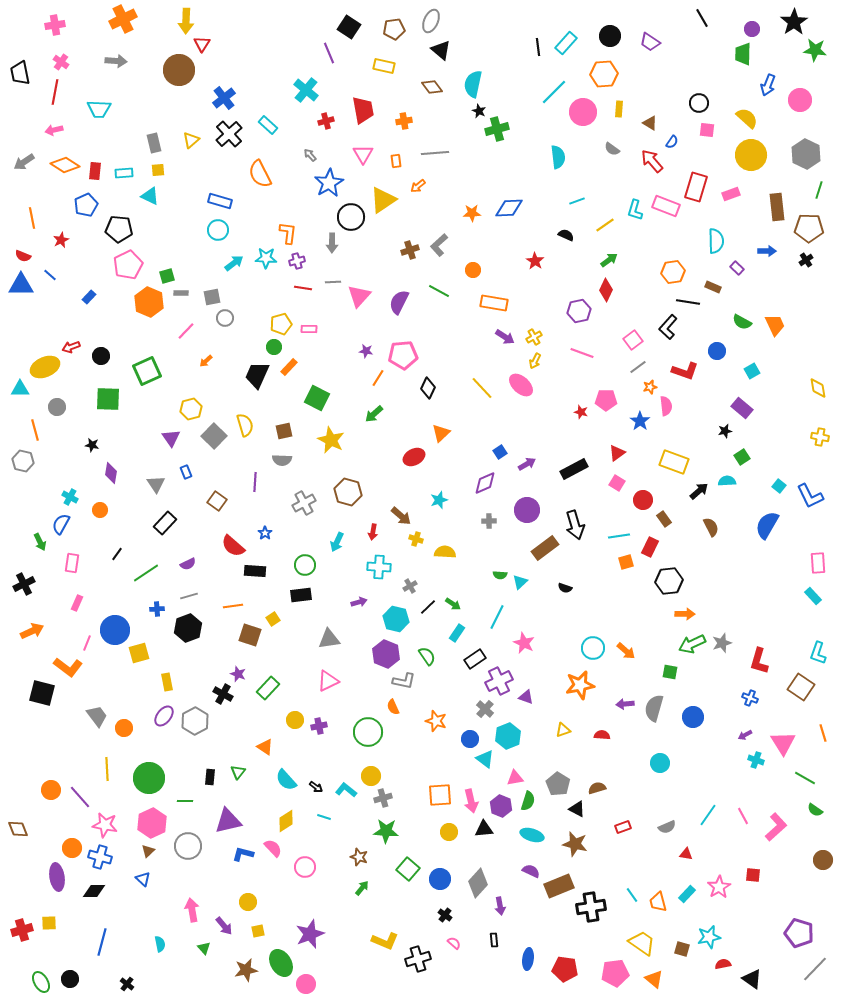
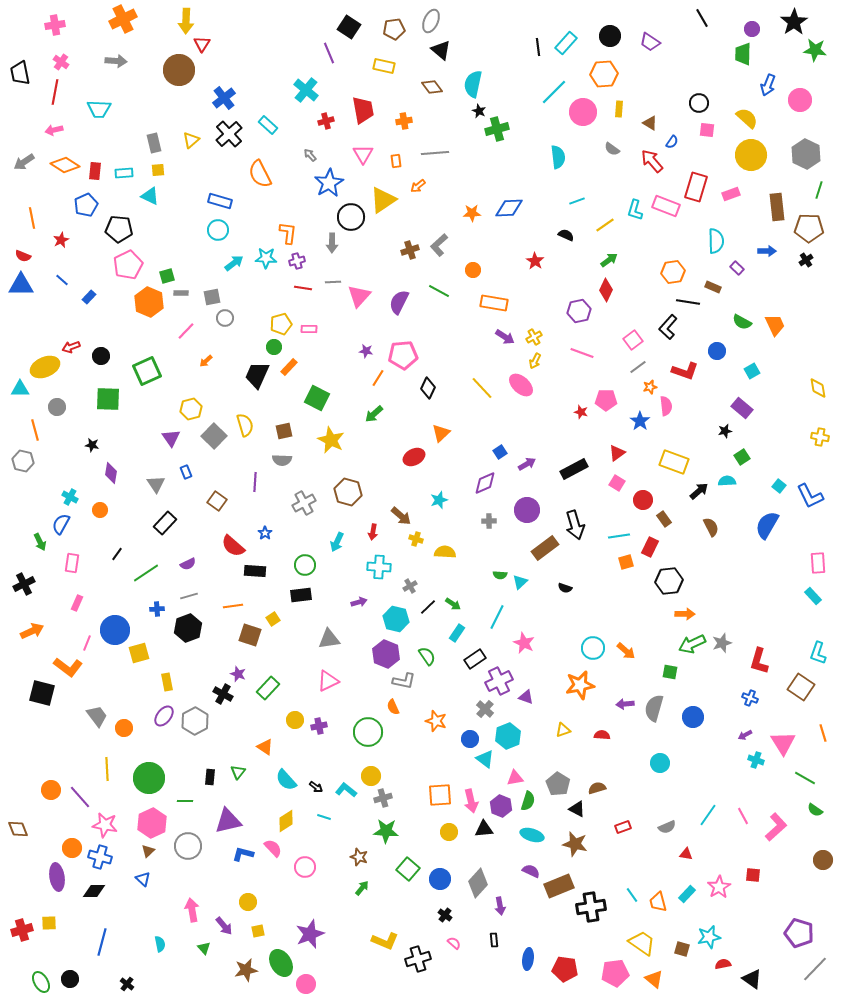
blue line at (50, 275): moved 12 px right, 5 px down
